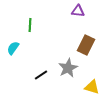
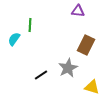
cyan semicircle: moved 1 px right, 9 px up
